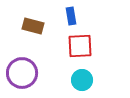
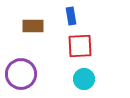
brown rectangle: rotated 15 degrees counterclockwise
purple circle: moved 1 px left, 1 px down
cyan circle: moved 2 px right, 1 px up
